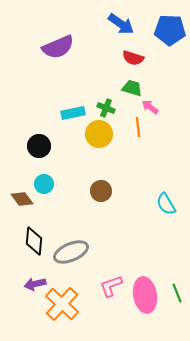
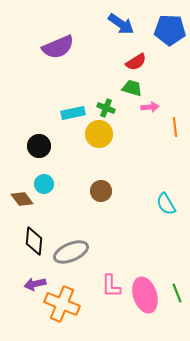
red semicircle: moved 3 px right, 4 px down; rotated 50 degrees counterclockwise
pink arrow: rotated 138 degrees clockwise
orange line: moved 37 px right
pink L-shape: rotated 70 degrees counterclockwise
pink ellipse: rotated 8 degrees counterclockwise
orange cross: rotated 20 degrees counterclockwise
